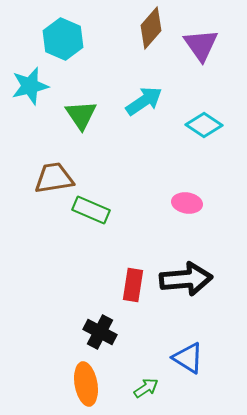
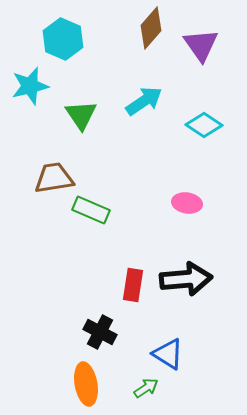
blue triangle: moved 20 px left, 4 px up
